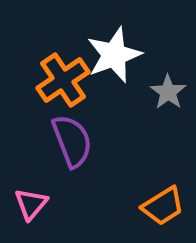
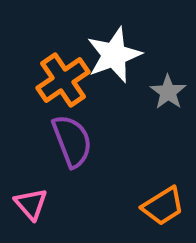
pink triangle: rotated 21 degrees counterclockwise
